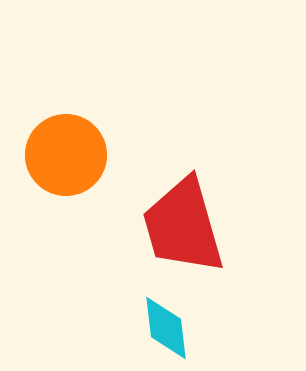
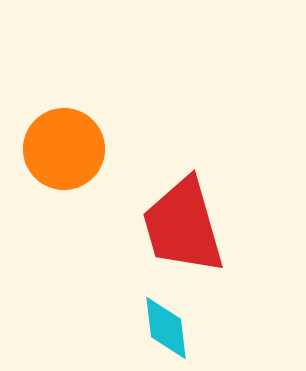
orange circle: moved 2 px left, 6 px up
